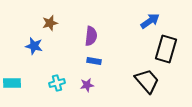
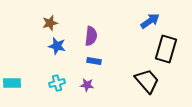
blue star: moved 23 px right
purple star: rotated 16 degrees clockwise
